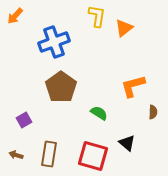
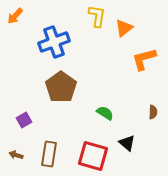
orange L-shape: moved 11 px right, 27 px up
green semicircle: moved 6 px right
